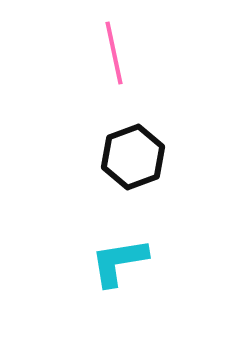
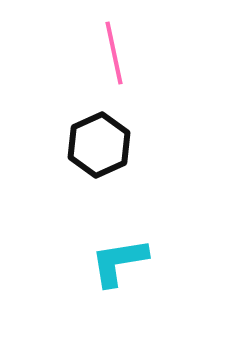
black hexagon: moved 34 px left, 12 px up; rotated 4 degrees counterclockwise
